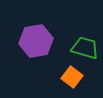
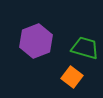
purple hexagon: rotated 12 degrees counterclockwise
